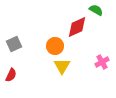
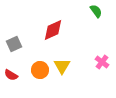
green semicircle: moved 1 px down; rotated 24 degrees clockwise
red diamond: moved 24 px left, 3 px down
orange circle: moved 15 px left, 24 px down
pink cross: rotated 24 degrees counterclockwise
red semicircle: rotated 96 degrees clockwise
